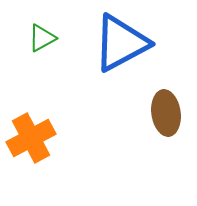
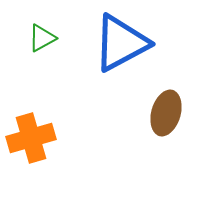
brown ellipse: rotated 24 degrees clockwise
orange cross: rotated 12 degrees clockwise
